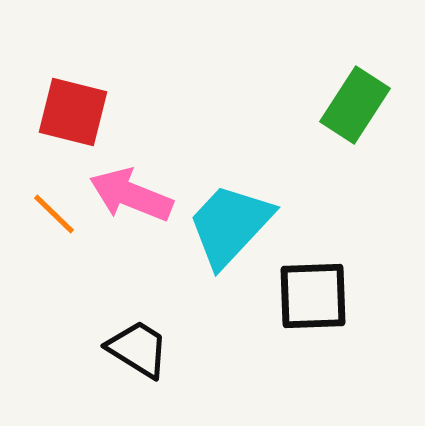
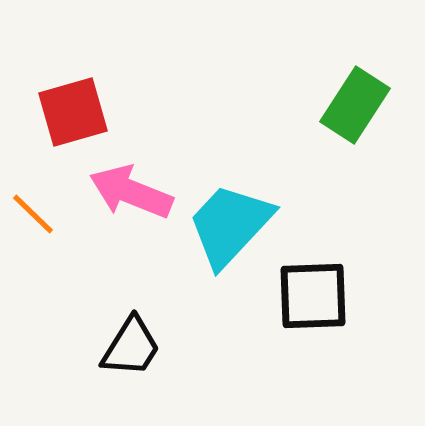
red square: rotated 30 degrees counterclockwise
pink arrow: moved 3 px up
orange line: moved 21 px left
black trapezoid: moved 7 px left, 2 px up; rotated 90 degrees clockwise
